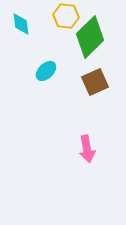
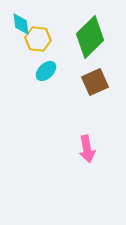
yellow hexagon: moved 28 px left, 23 px down
